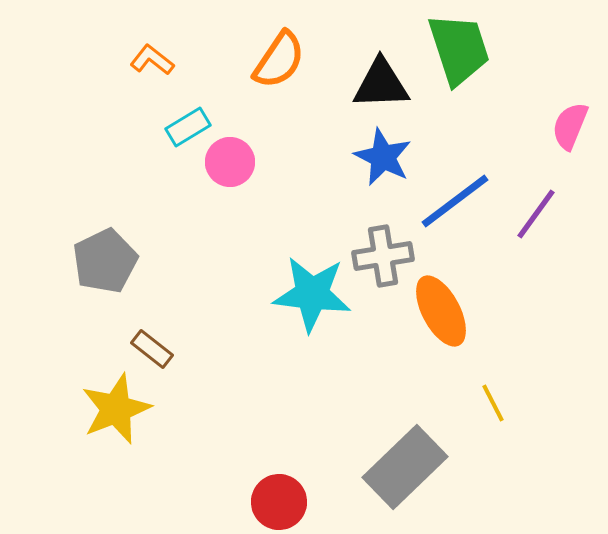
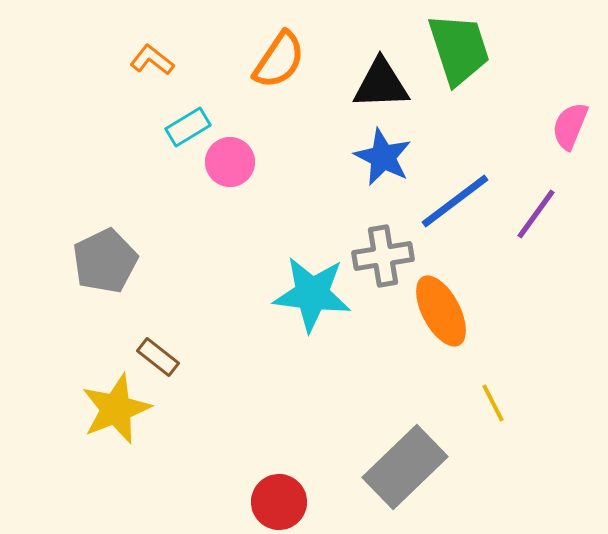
brown rectangle: moved 6 px right, 8 px down
